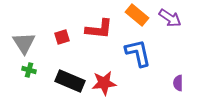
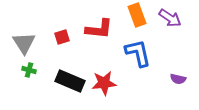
orange rectangle: rotated 30 degrees clockwise
purple semicircle: moved 4 px up; rotated 77 degrees counterclockwise
